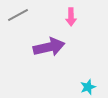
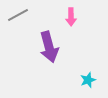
purple arrow: rotated 88 degrees clockwise
cyan star: moved 7 px up
